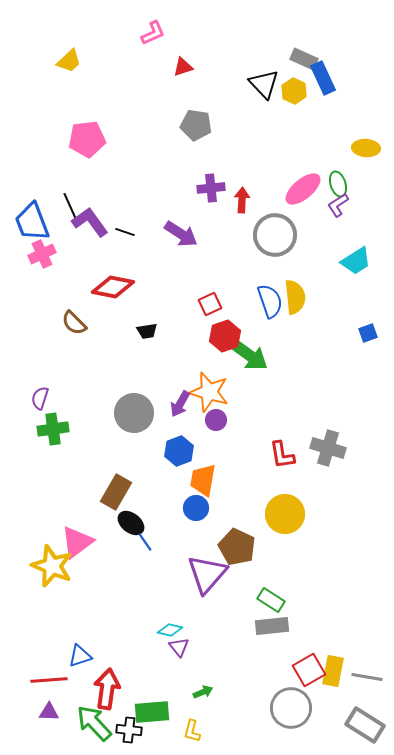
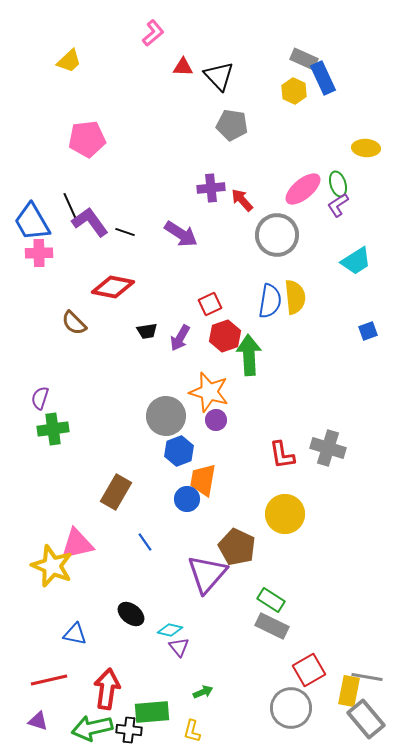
pink L-shape at (153, 33): rotated 16 degrees counterclockwise
red triangle at (183, 67): rotated 20 degrees clockwise
black triangle at (264, 84): moved 45 px left, 8 px up
gray pentagon at (196, 125): moved 36 px right
red arrow at (242, 200): rotated 45 degrees counterclockwise
blue trapezoid at (32, 222): rotated 9 degrees counterclockwise
gray circle at (275, 235): moved 2 px right
pink cross at (42, 254): moved 3 px left, 1 px up; rotated 24 degrees clockwise
blue semicircle at (270, 301): rotated 28 degrees clockwise
blue square at (368, 333): moved 2 px up
green arrow at (249, 355): rotated 129 degrees counterclockwise
purple arrow at (180, 404): moved 66 px up
gray circle at (134, 413): moved 32 px right, 3 px down
blue circle at (196, 508): moved 9 px left, 9 px up
black ellipse at (131, 523): moved 91 px down
pink triangle at (77, 542): moved 2 px down; rotated 24 degrees clockwise
gray rectangle at (272, 626): rotated 32 degrees clockwise
blue triangle at (80, 656): moved 5 px left, 22 px up; rotated 30 degrees clockwise
yellow rectangle at (333, 671): moved 16 px right, 20 px down
red line at (49, 680): rotated 9 degrees counterclockwise
purple triangle at (49, 712): moved 11 px left, 9 px down; rotated 15 degrees clockwise
green arrow at (94, 723): moved 2 px left, 5 px down; rotated 60 degrees counterclockwise
gray rectangle at (365, 725): moved 1 px right, 6 px up; rotated 18 degrees clockwise
